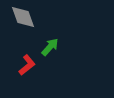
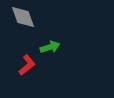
green arrow: rotated 30 degrees clockwise
